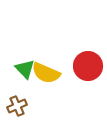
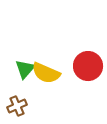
green triangle: rotated 25 degrees clockwise
